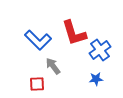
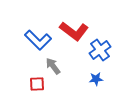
red L-shape: moved 2 px up; rotated 36 degrees counterclockwise
